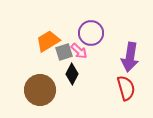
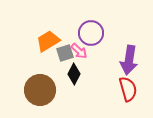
gray square: moved 1 px right, 1 px down
purple arrow: moved 1 px left, 3 px down
black diamond: moved 2 px right
red semicircle: moved 2 px right, 1 px down
